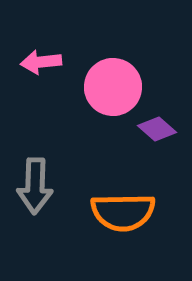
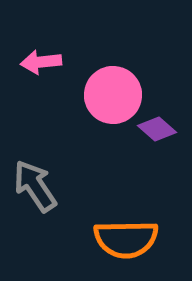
pink circle: moved 8 px down
gray arrow: rotated 144 degrees clockwise
orange semicircle: moved 3 px right, 27 px down
